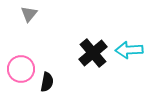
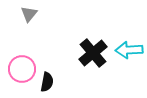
pink circle: moved 1 px right
